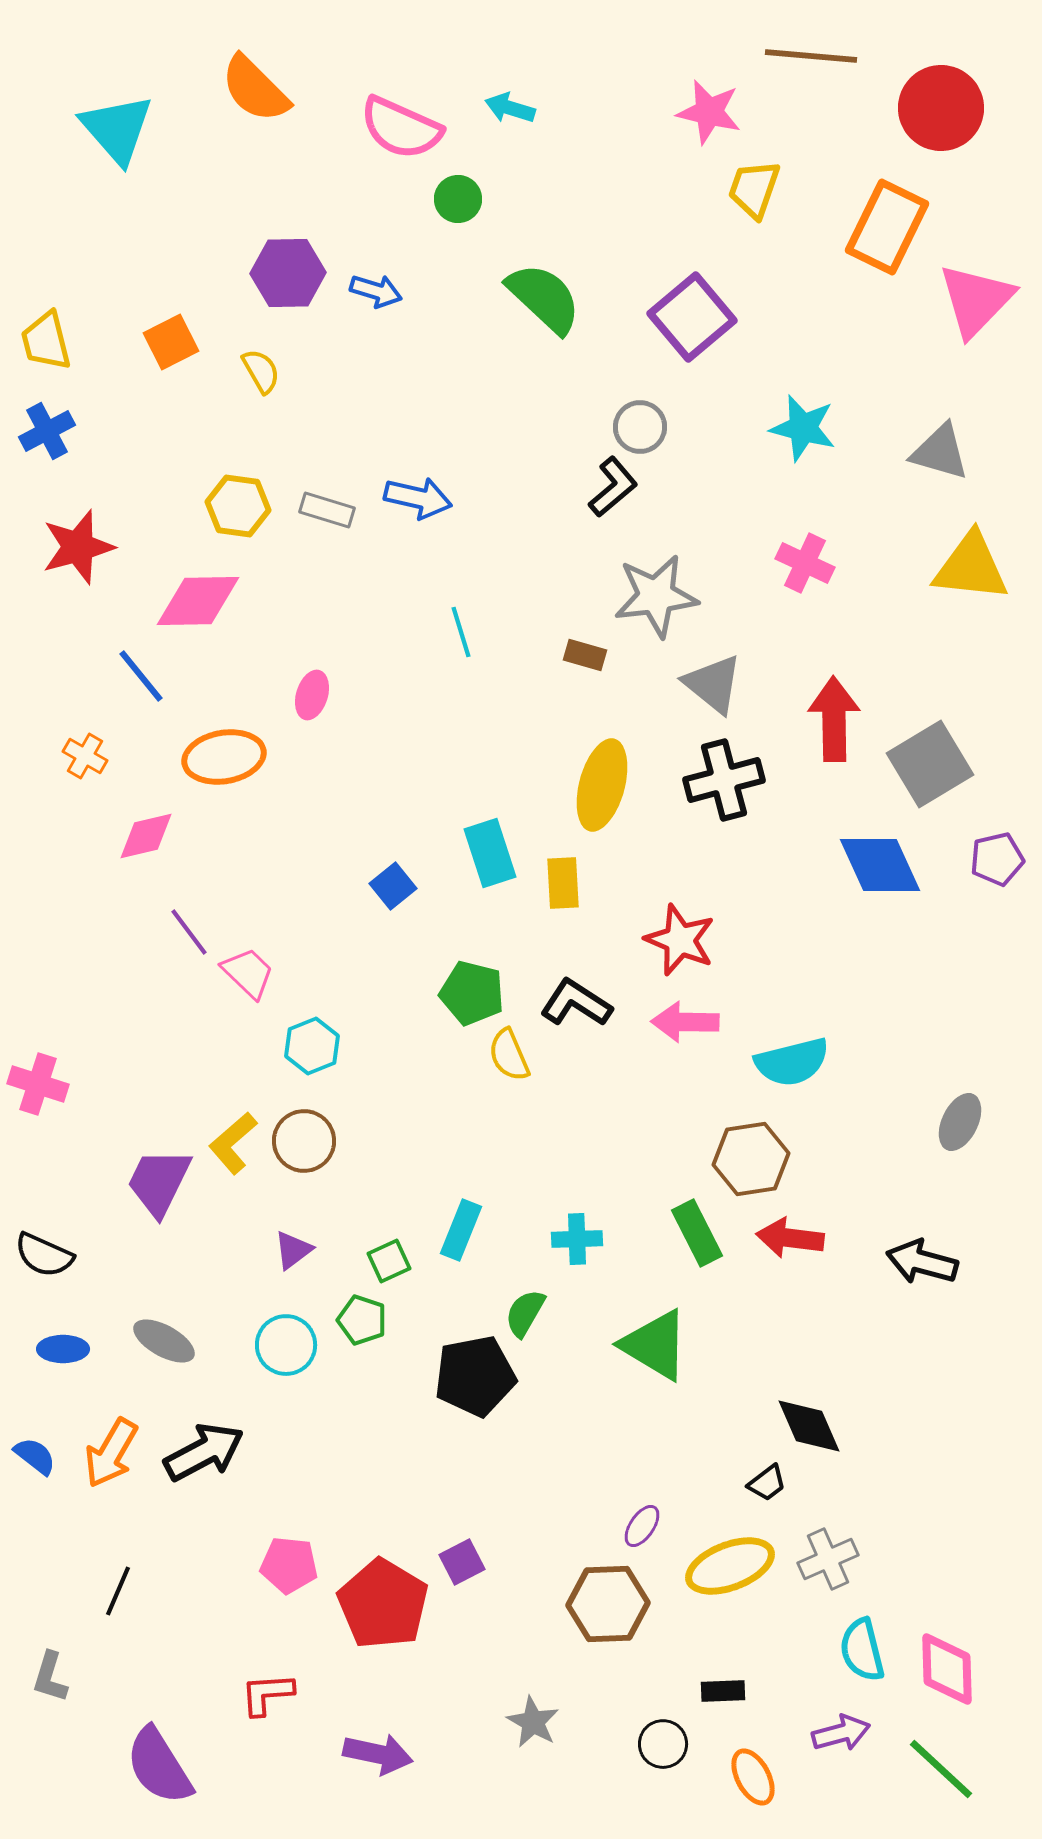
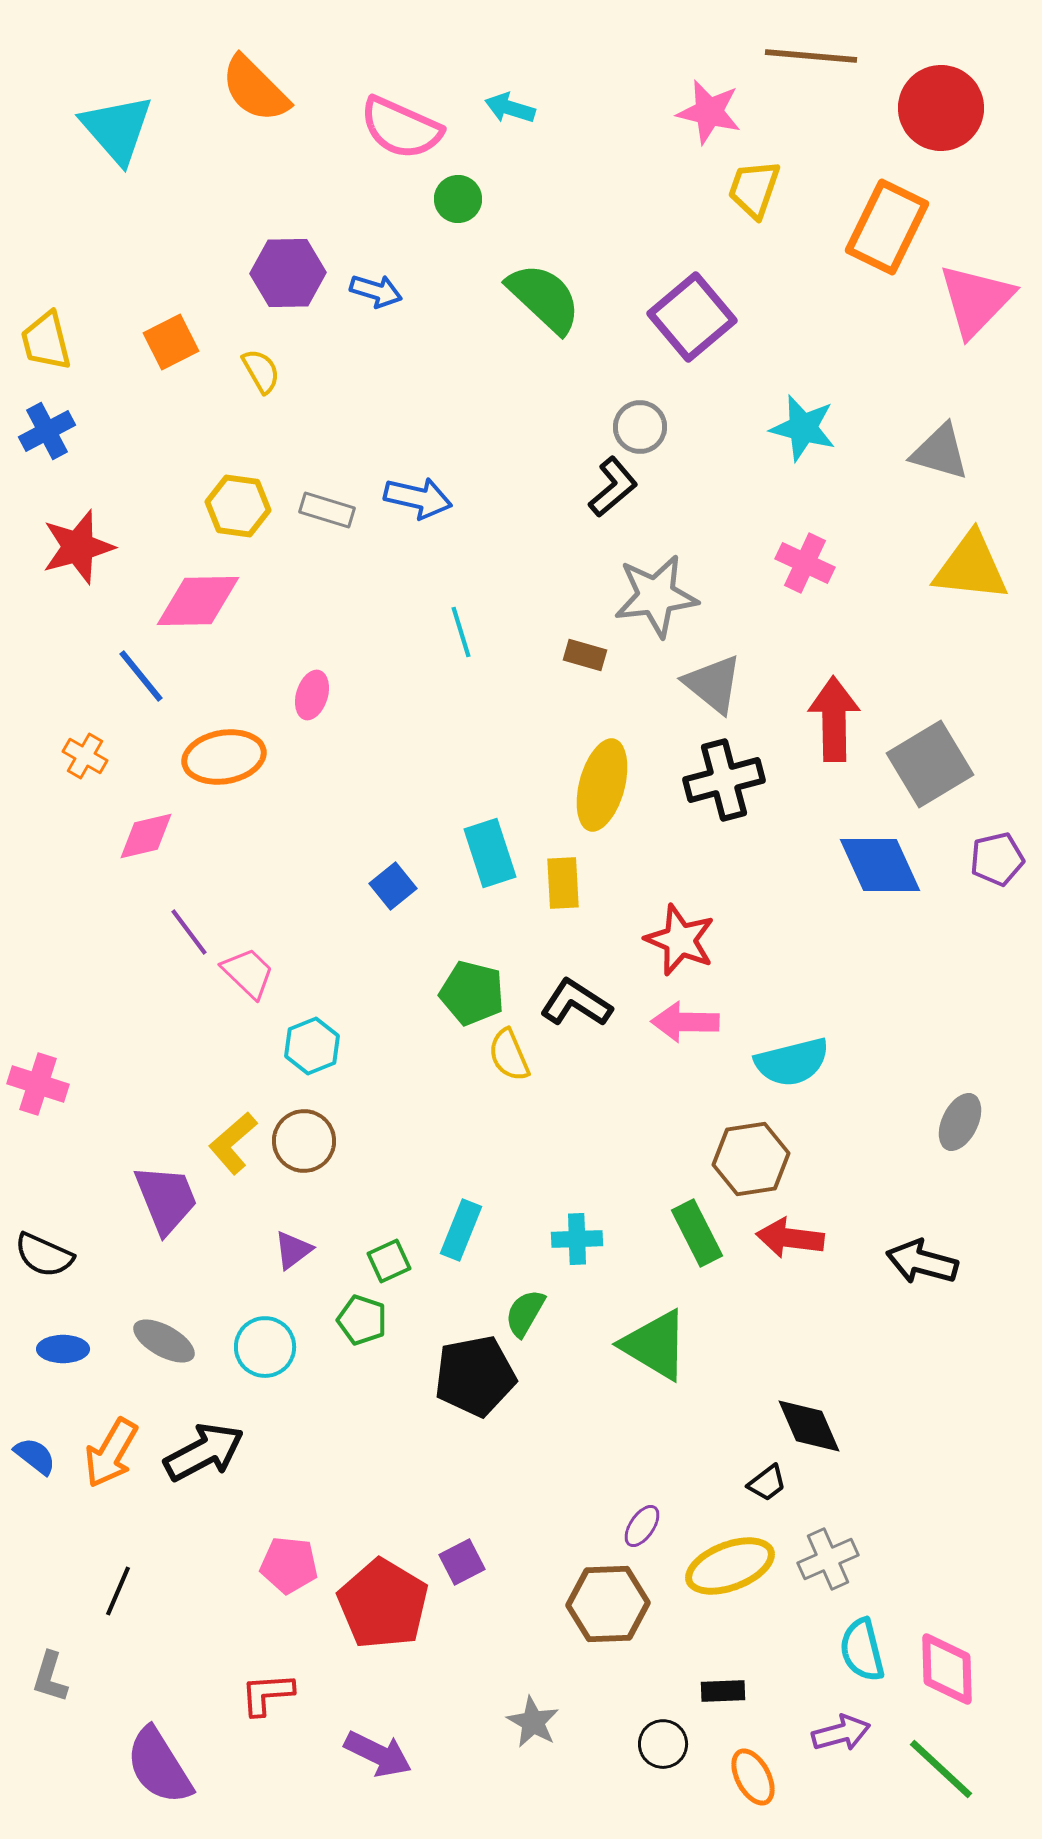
purple trapezoid at (159, 1182): moved 7 px right, 17 px down; rotated 132 degrees clockwise
cyan circle at (286, 1345): moved 21 px left, 2 px down
purple arrow at (378, 1754): rotated 14 degrees clockwise
